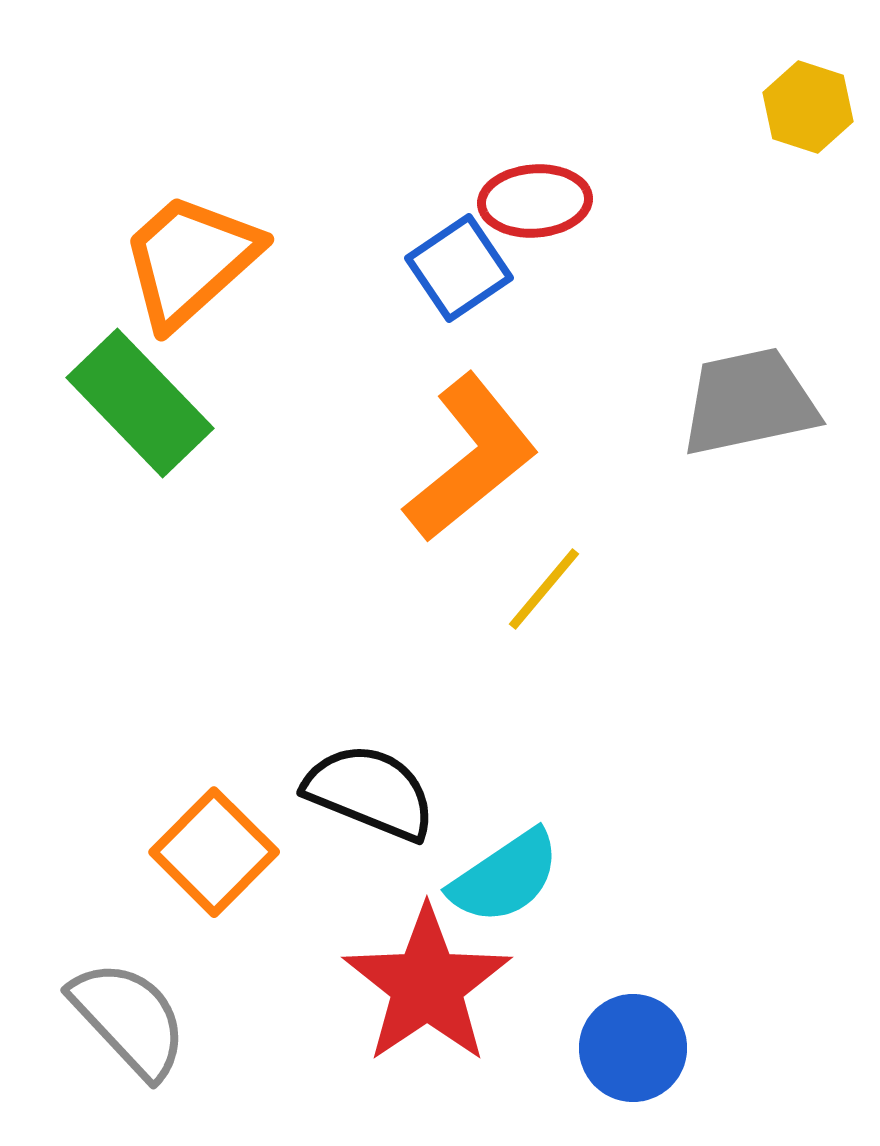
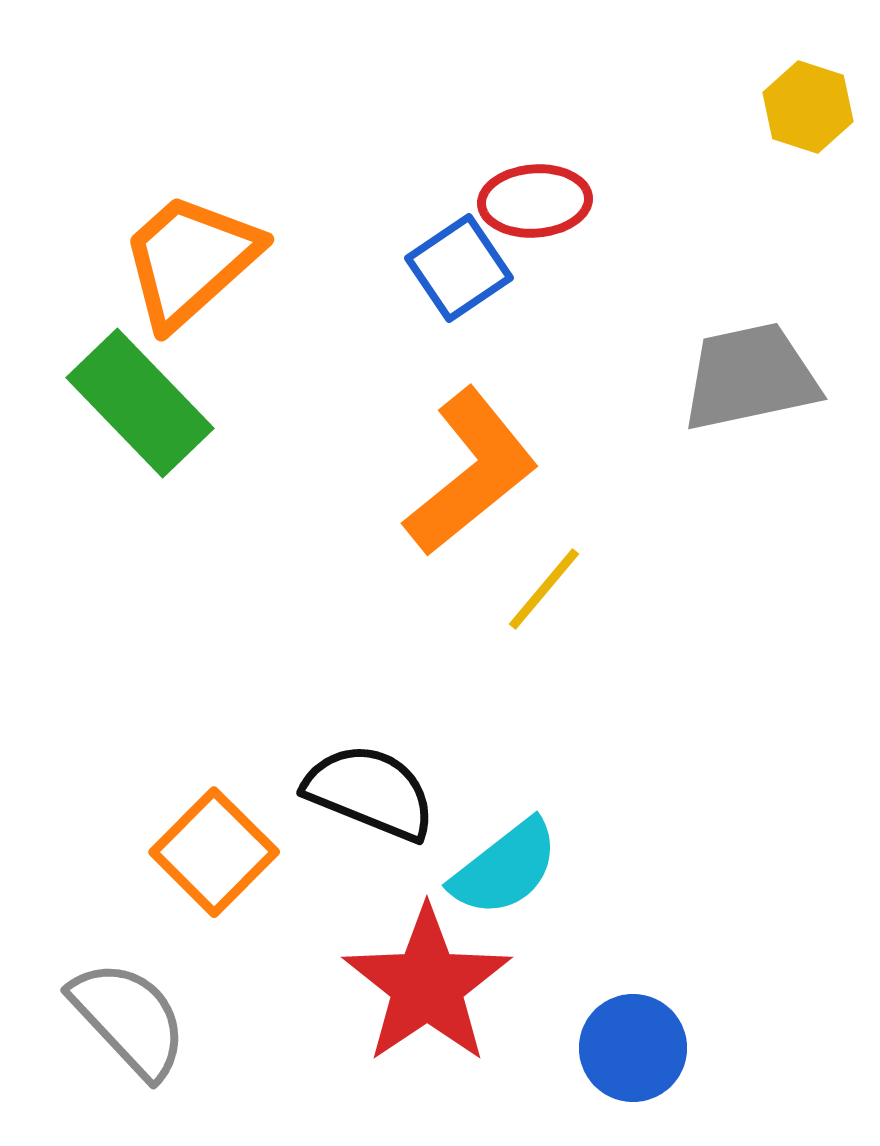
gray trapezoid: moved 1 px right, 25 px up
orange L-shape: moved 14 px down
cyan semicircle: moved 9 px up; rotated 4 degrees counterclockwise
